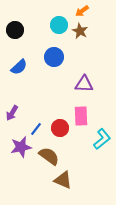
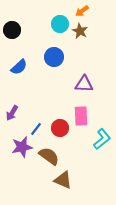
cyan circle: moved 1 px right, 1 px up
black circle: moved 3 px left
purple star: moved 1 px right
